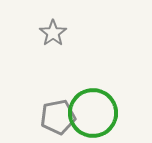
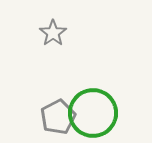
gray pentagon: rotated 16 degrees counterclockwise
